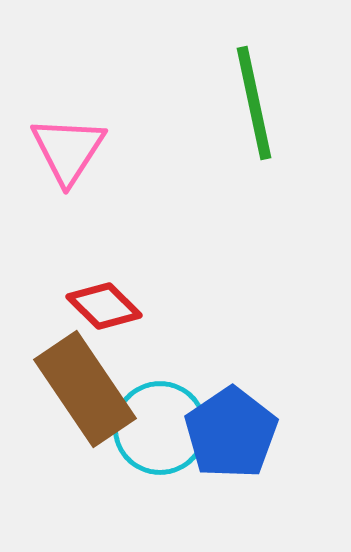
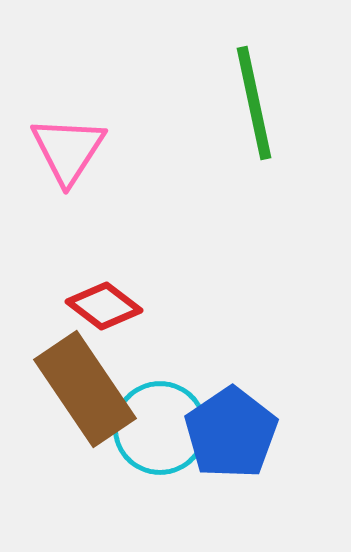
red diamond: rotated 8 degrees counterclockwise
